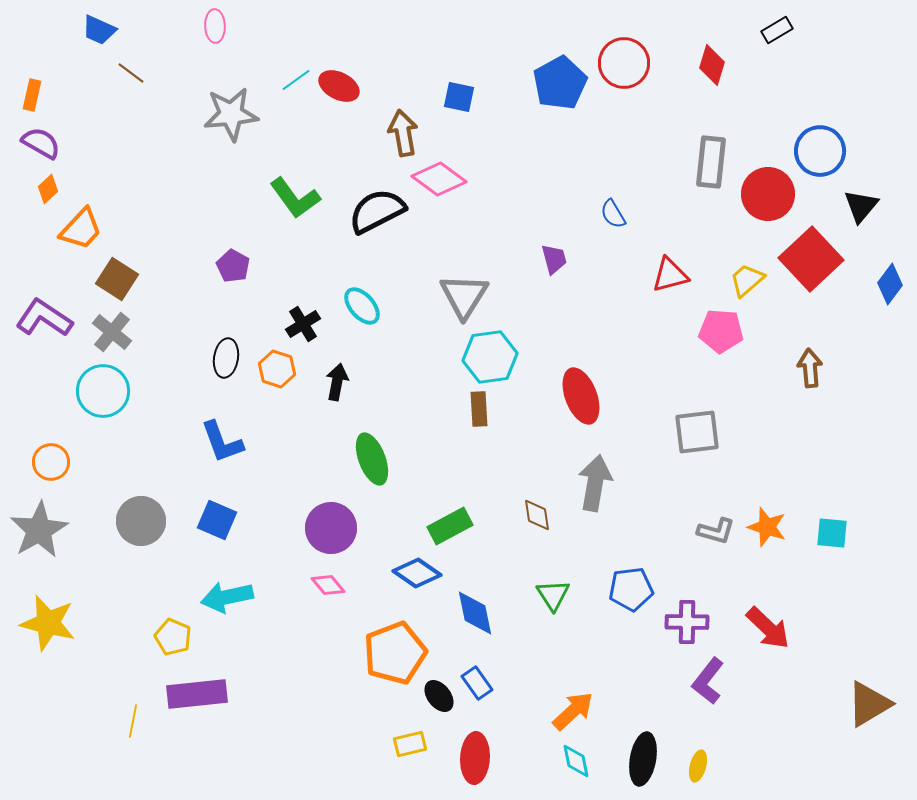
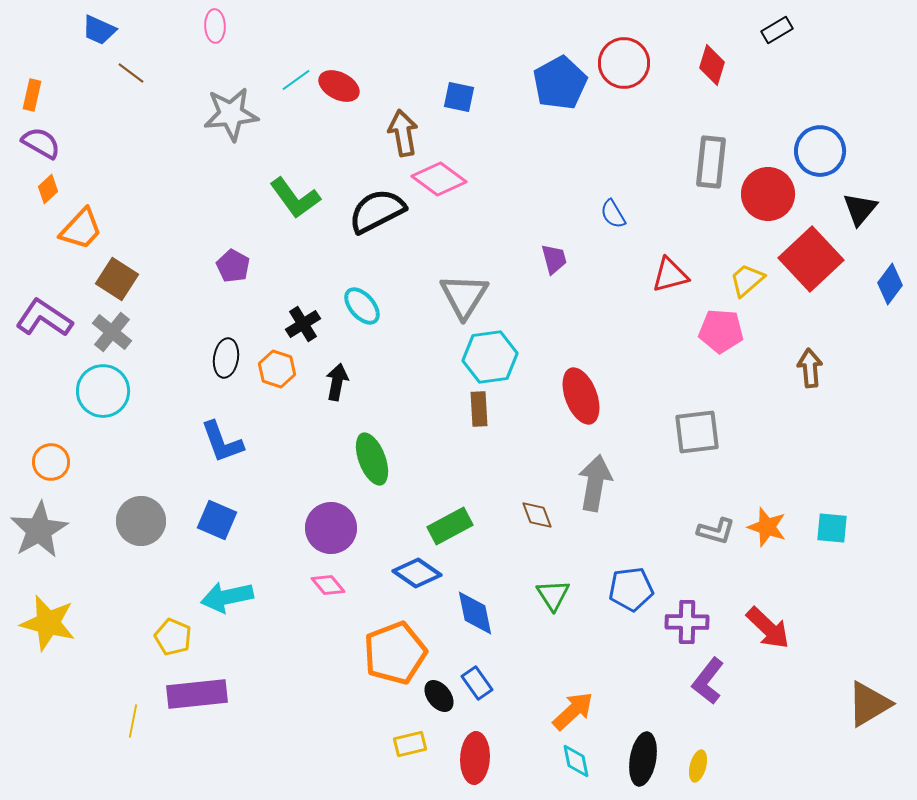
black triangle at (861, 206): moved 1 px left, 3 px down
brown diamond at (537, 515): rotated 12 degrees counterclockwise
cyan square at (832, 533): moved 5 px up
